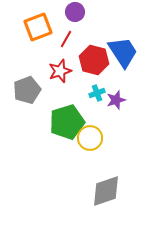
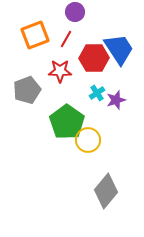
orange square: moved 3 px left, 8 px down
blue trapezoid: moved 4 px left, 3 px up
red hexagon: moved 2 px up; rotated 16 degrees counterclockwise
red star: rotated 20 degrees clockwise
cyan cross: rotated 14 degrees counterclockwise
green pentagon: rotated 20 degrees counterclockwise
yellow circle: moved 2 px left, 2 px down
gray diamond: rotated 32 degrees counterclockwise
